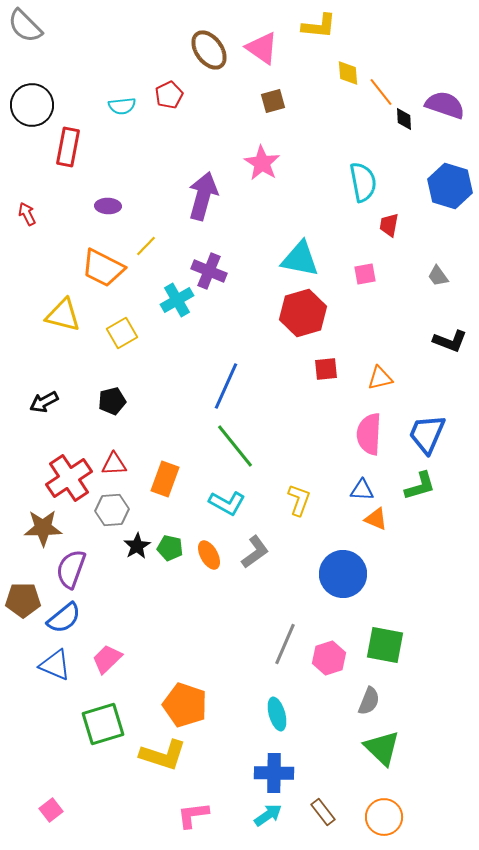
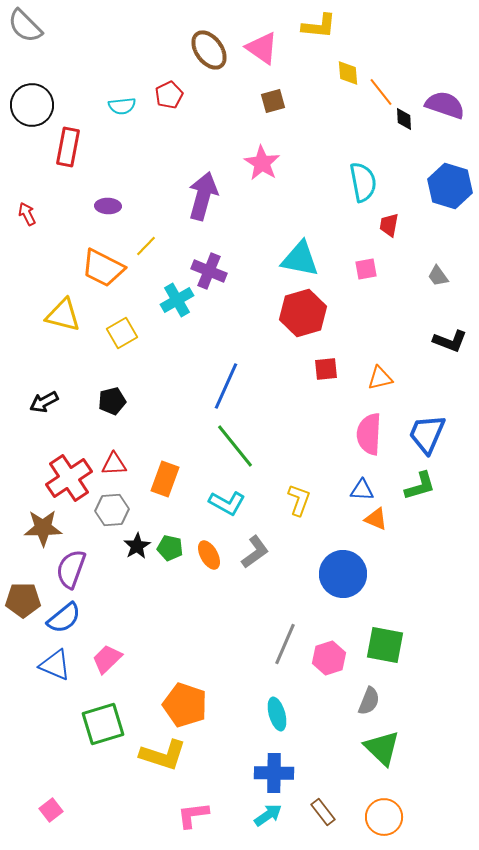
pink square at (365, 274): moved 1 px right, 5 px up
